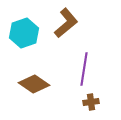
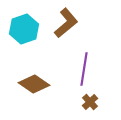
cyan hexagon: moved 4 px up
brown cross: moved 1 px left; rotated 35 degrees counterclockwise
